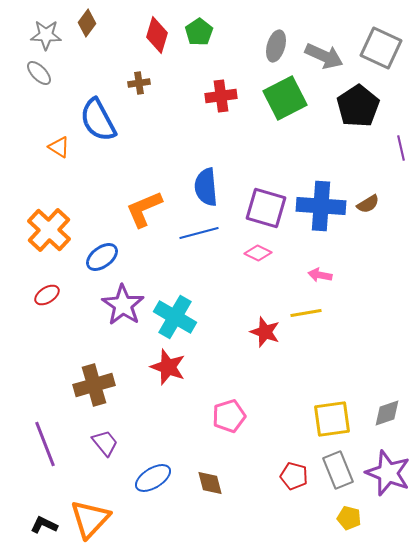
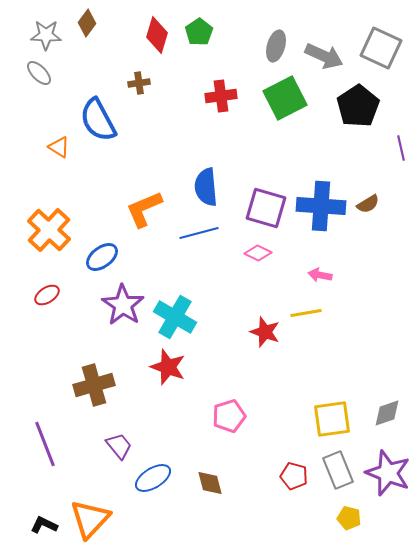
purple trapezoid at (105, 443): moved 14 px right, 3 px down
